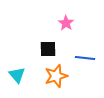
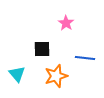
black square: moved 6 px left
cyan triangle: moved 1 px up
